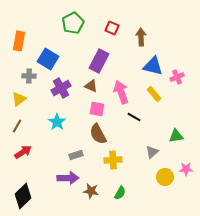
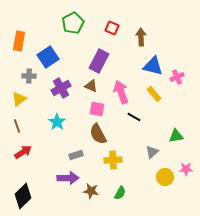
blue square: moved 2 px up; rotated 25 degrees clockwise
brown line: rotated 48 degrees counterclockwise
